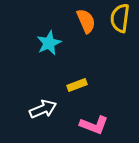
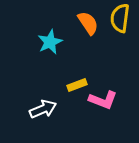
orange semicircle: moved 2 px right, 2 px down; rotated 10 degrees counterclockwise
cyan star: moved 1 px right, 1 px up
pink L-shape: moved 9 px right, 25 px up
